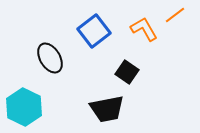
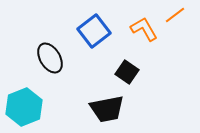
cyan hexagon: rotated 12 degrees clockwise
